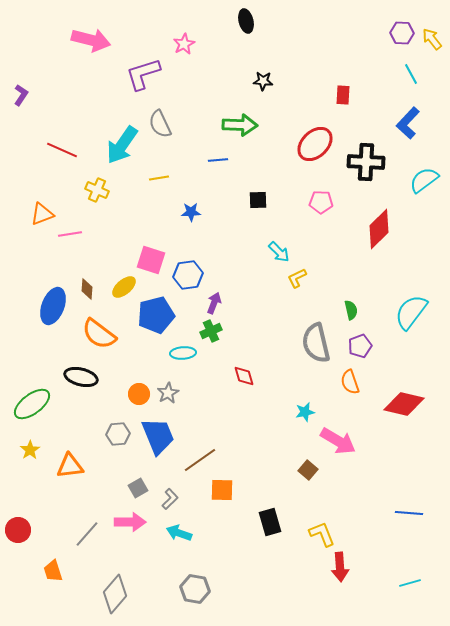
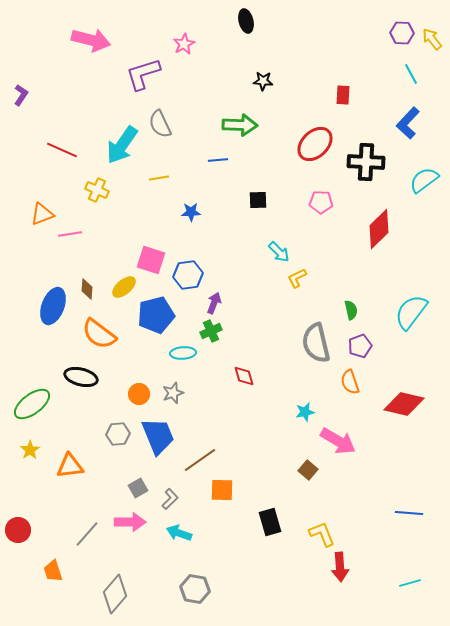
gray star at (168, 393): moved 5 px right; rotated 10 degrees clockwise
